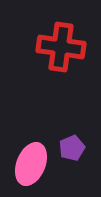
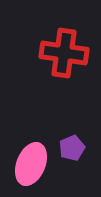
red cross: moved 3 px right, 6 px down
